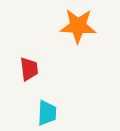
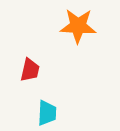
red trapezoid: moved 1 px right, 1 px down; rotated 20 degrees clockwise
